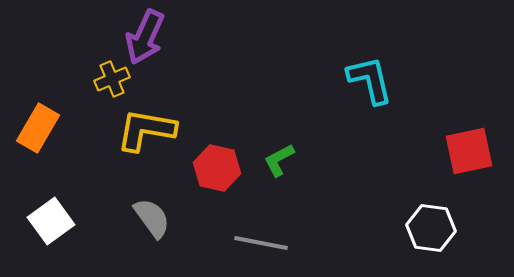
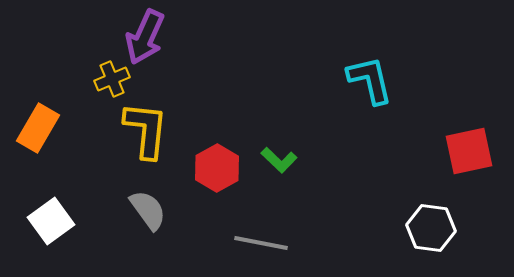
yellow L-shape: rotated 86 degrees clockwise
green L-shape: rotated 108 degrees counterclockwise
red hexagon: rotated 18 degrees clockwise
gray semicircle: moved 4 px left, 8 px up
